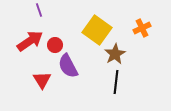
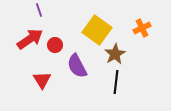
red arrow: moved 2 px up
purple semicircle: moved 9 px right
